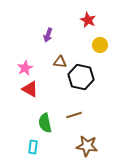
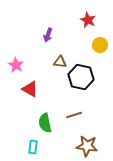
pink star: moved 9 px left, 3 px up; rotated 14 degrees counterclockwise
